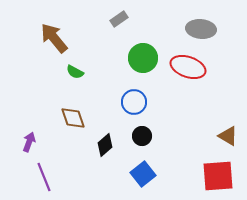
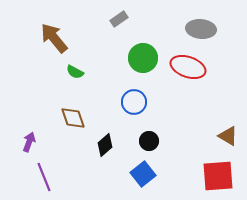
black circle: moved 7 px right, 5 px down
